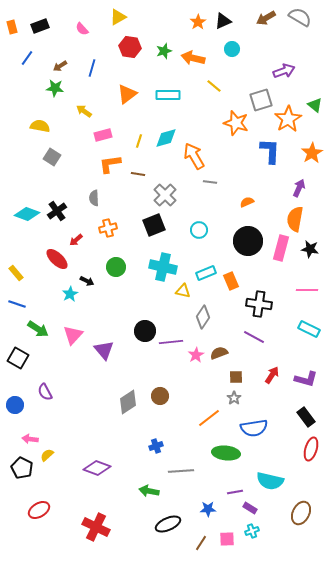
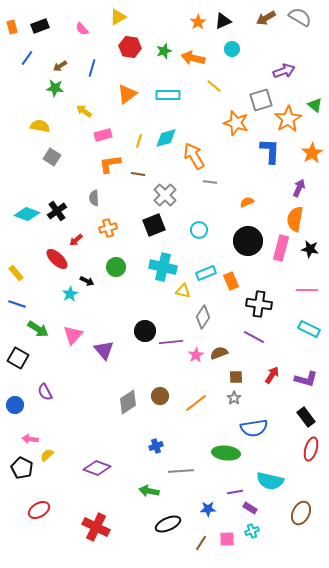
orange line at (209, 418): moved 13 px left, 15 px up
